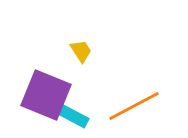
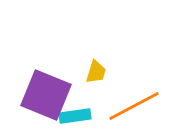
yellow trapezoid: moved 15 px right, 21 px down; rotated 50 degrees clockwise
cyan rectangle: moved 2 px right; rotated 36 degrees counterclockwise
